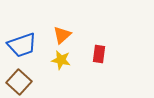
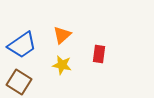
blue trapezoid: rotated 16 degrees counterclockwise
yellow star: moved 1 px right, 5 px down
brown square: rotated 10 degrees counterclockwise
